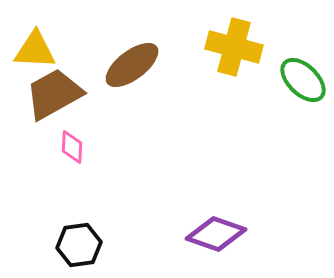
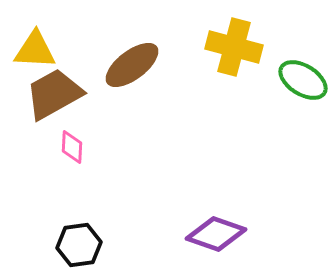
green ellipse: rotated 12 degrees counterclockwise
